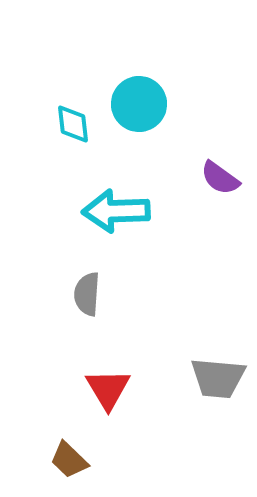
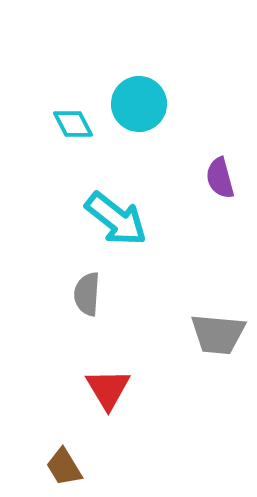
cyan diamond: rotated 21 degrees counterclockwise
purple semicircle: rotated 39 degrees clockwise
cyan arrow: moved 8 px down; rotated 140 degrees counterclockwise
gray trapezoid: moved 44 px up
brown trapezoid: moved 5 px left, 7 px down; rotated 15 degrees clockwise
